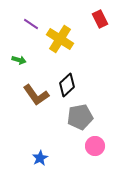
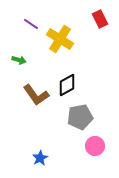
black diamond: rotated 15 degrees clockwise
